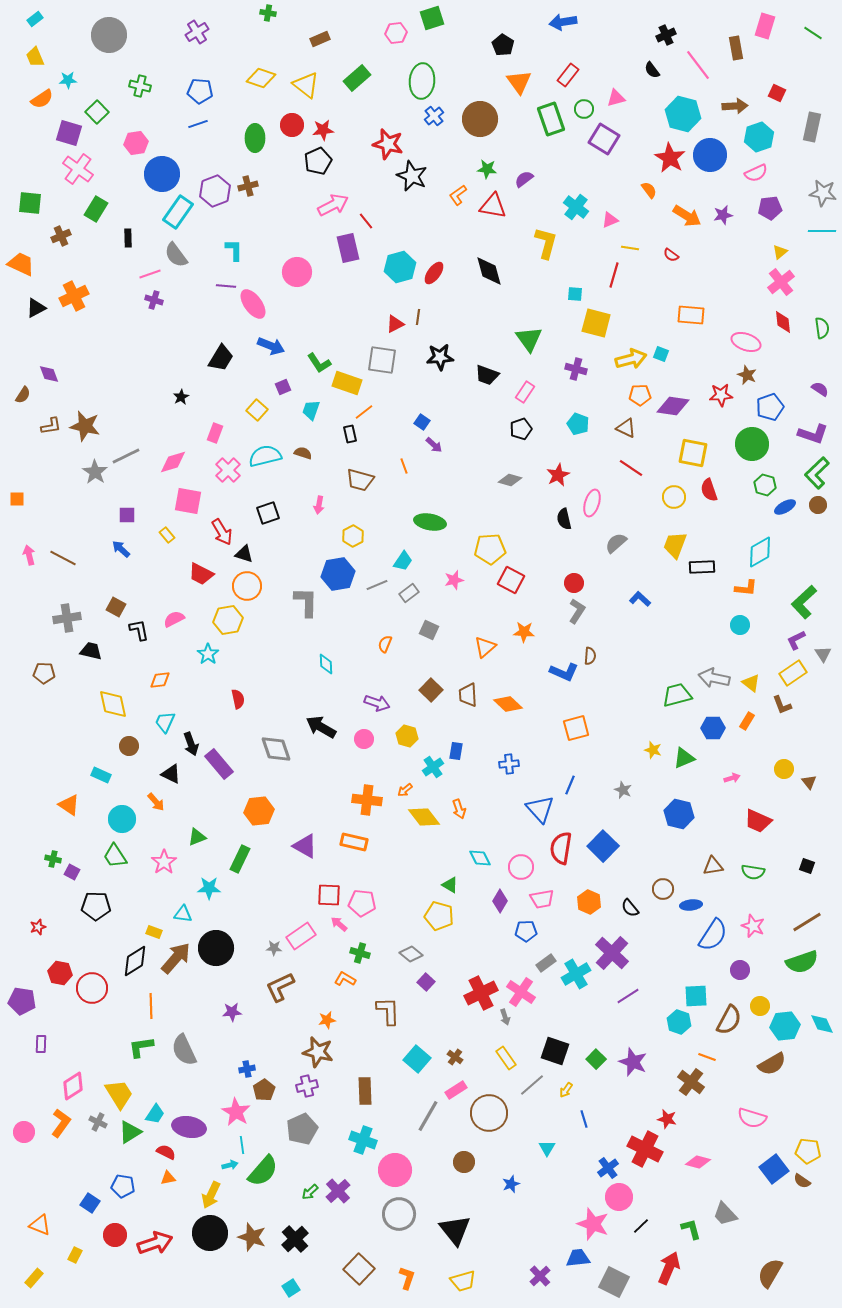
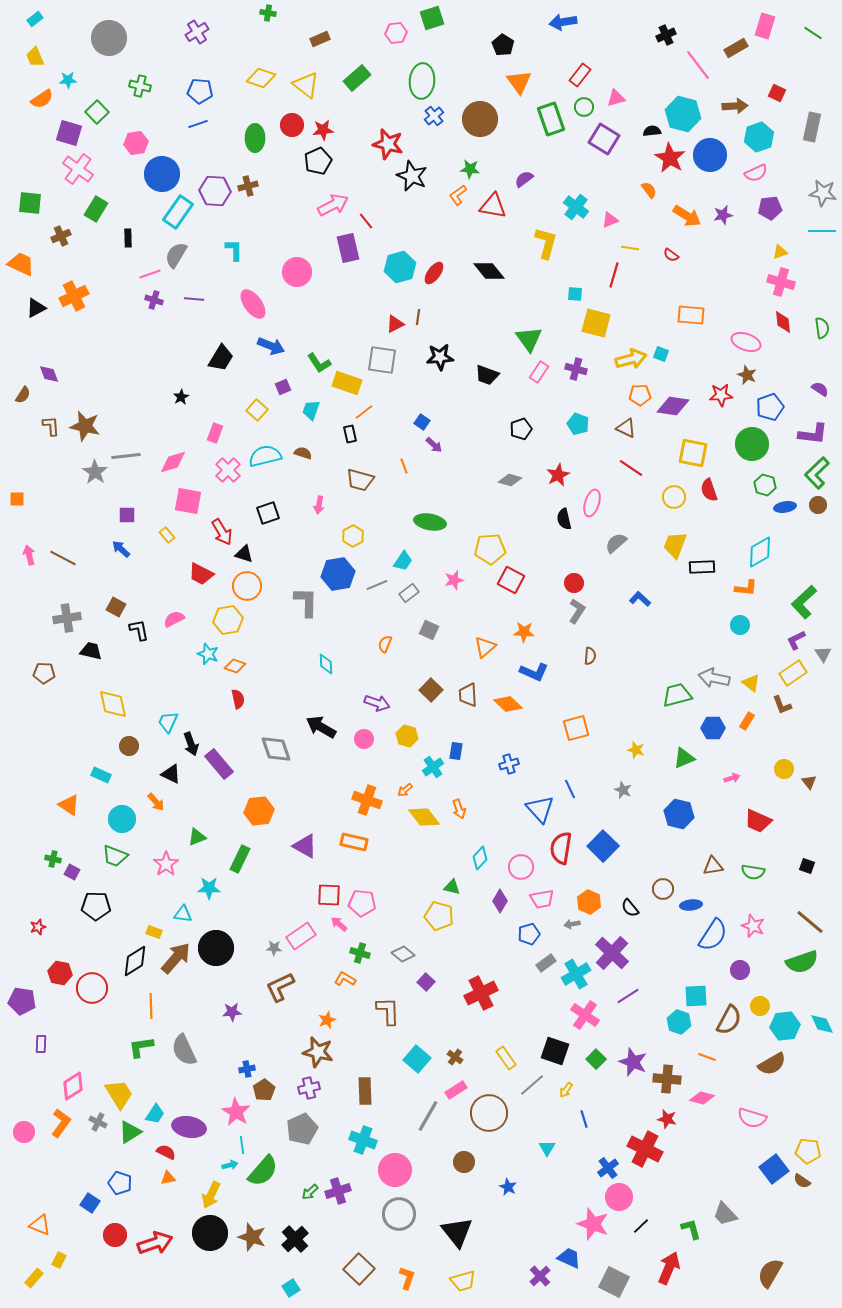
gray circle at (109, 35): moved 3 px down
brown rectangle at (736, 48): rotated 70 degrees clockwise
black semicircle at (652, 70): moved 61 px down; rotated 120 degrees clockwise
red rectangle at (568, 75): moved 12 px right
green circle at (584, 109): moved 2 px up
green star at (487, 169): moved 17 px left
purple hexagon at (215, 191): rotated 24 degrees clockwise
yellow triangle at (780, 252): rotated 21 degrees clockwise
gray semicircle at (176, 255): rotated 68 degrees clockwise
black diamond at (489, 271): rotated 24 degrees counterclockwise
pink cross at (781, 282): rotated 36 degrees counterclockwise
purple line at (226, 286): moved 32 px left, 13 px down
pink rectangle at (525, 392): moved 14 px right, 20 px up
brown L-shape at (51, 426): rotated 85 degrees counterclockwise
purple L-shape at (813, 434): rotated 12 degrees counterclockwise
gray line at (126, 456): rotated 20 degrees clockwise
blue ellipse at (785, 507): rotated 20 degrees clockwise
cyan star at (208, 654): rotated 15 degrees counterclockwise
blue L-shape at (564, 672): moved 30 px left
orange diamond at (160, 680): moved 75 px right, 14 px up; rotated 25 degrees clockwise
cyan trapezoid at (165, 722): moved 3 px right
yellow star at (653, 750): moved 17 px left
blue cross at (509, 764): rotated 12 degrees counterclockwise
blue line at (570, 785): moved 4 px down; rotated 48 degrees counterclockwise
orange cross at (367, 800): rotated 12 degrees clockwise
green trapezoid at (115, 856): rotated 36 degrees counterclockwise
cyan diamond at (480, 858): rotated 70 degrees clockwise
pink star at (164, 862): moved 2 px right, 2 px down
green triangle at (450, 885): moved 2 px right, 2 px down; rotated 18 degrees counterclockwise
brown line at (807, 922): moved 3 px right; rotated 72 degrees clockwise
blue pentagon at (526, 931): moved 3 px right, 3 px down; rotated 15 degrees counterclockwise
gray diamond at (411, 954): moved 8 px left
pink cross at (521, 992): moved 64 px right, 23 px down
gray arrow at (505, 1017): moved 67 px right, 93 px up; rotated 98 degrees clockwise
orange star at (327, 1020): rotated 12 degrees counterclockwise
brown cross at (691, 1082): moved 24 px left, 3 px up; rotated 32 degrees counterclockwise
purple cross at (307, 1086): moved 2 px right, 2 px down
pink diamond at (698, 1162): moved 4 px right, 64 px up
blue star at (511, 1184): moved 3 px left, 3 px down; rotated 24 degrees counterclockwise
blue pentagon at (123, 1186): moved 3 px left, 3 px up; rotated 10 degrees clockwise
purple cross at (338, 1191): rotated 25 degrees clockwise
black triangle at (455, 1230): moved 2 px right, 2 px down
yellow rectangle at (75, 1255): moved 16 px left, 5 px down
blue trapezoid at (578, 1258): moved 9 px left; rotated 30 degrees clockwise
